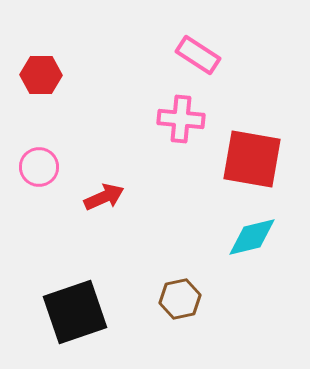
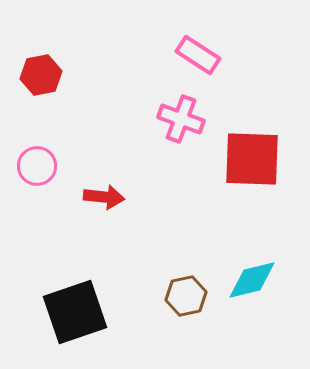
red hexagon: rotated 12 degrees counterclockwise
pink cross: rotated 15 degrees clockwise
red square: rotated 8 degrees counterclockwise
pink circle: moved 2 px left, 1 px up
red arrow: rotated 30 degrees clockwise
cyan diamond: moved 43 px down
brown hexagon: moved 6 px right, 3 px up
